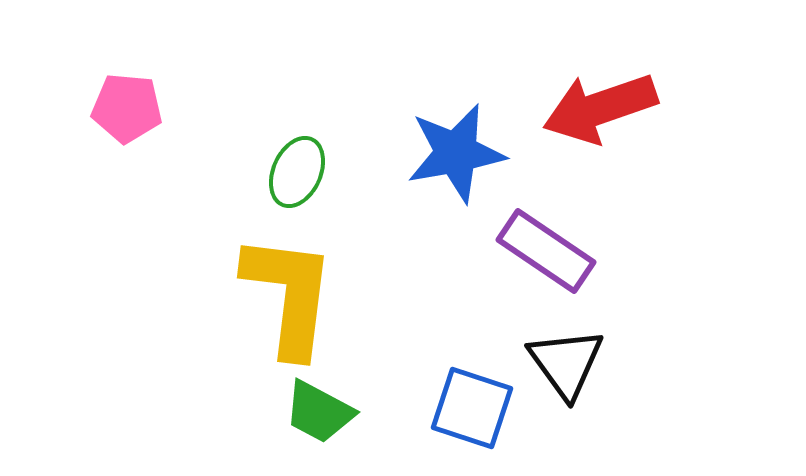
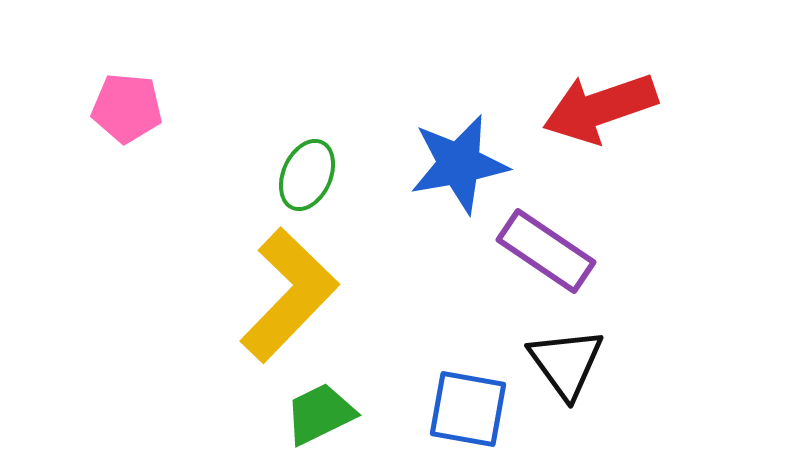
blue star: moved 3 px right, 11 px down
green ellipse: moved 10 px right, 3 px down
yellow L-shape: rotated 37 degrees clockwise
blue square: moved 4 px left, 1 px down; rotated 8 degrees counterclockwise
green trapezoid: moved 1 px right, 2 px down; rotated 126 degrees clockwise
